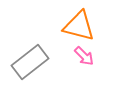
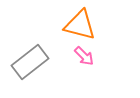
orange triangle: moved 1 px right, 1 px up
